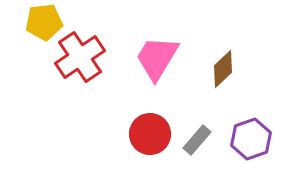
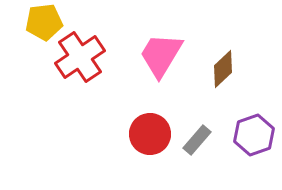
pink trapezoid: moved 4 px right, 3 px up
purple hexagon: moved 3 px right, 4 px up
